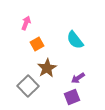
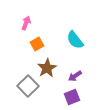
purple arrow: moved 3 px left, 2 px up
